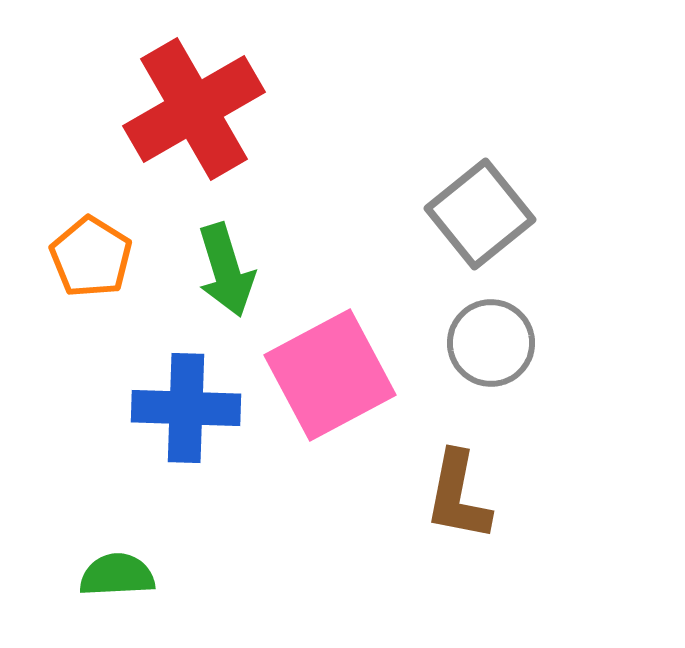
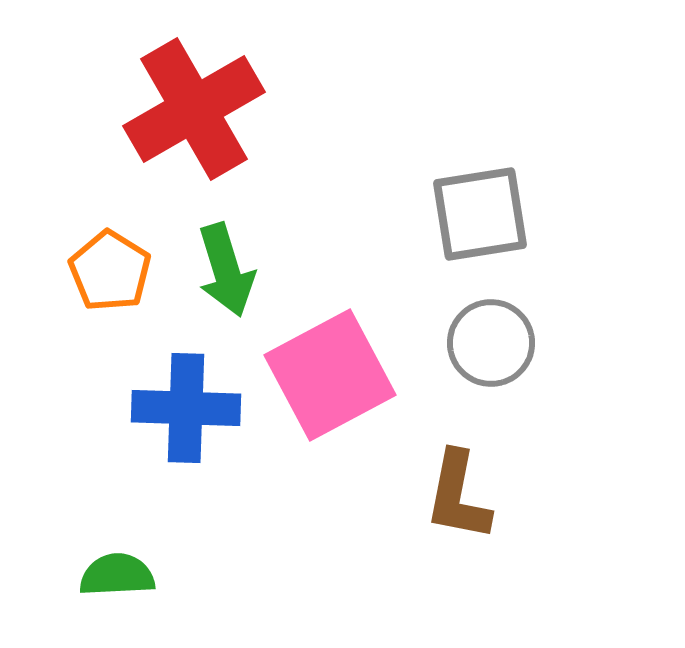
gray square: rotated 30 degrees clockwise
orange pentagon: moved 19 px right, 14 px down
